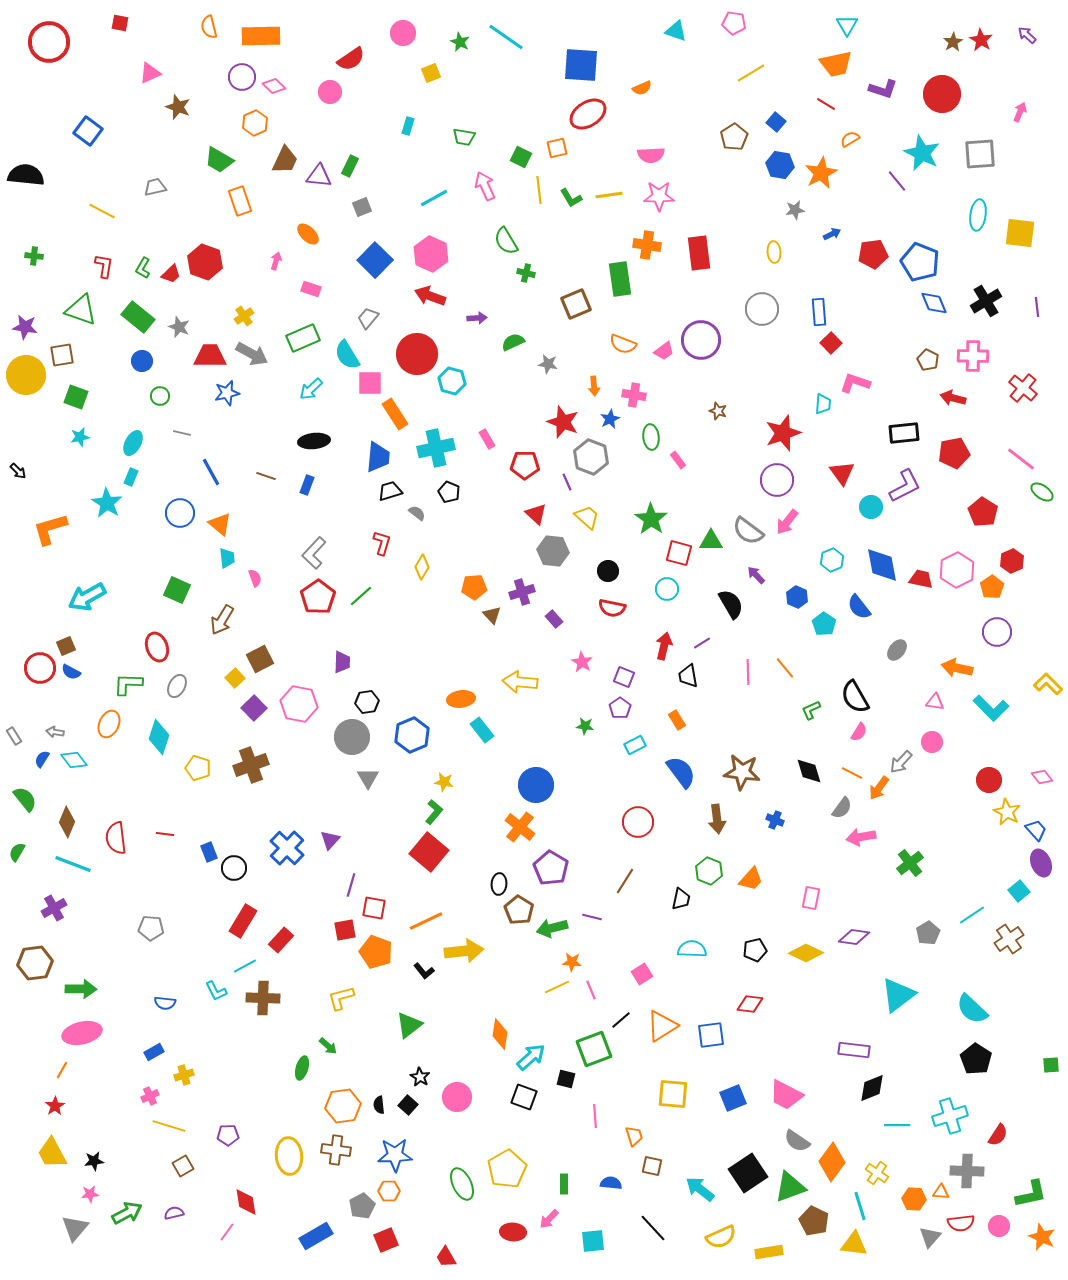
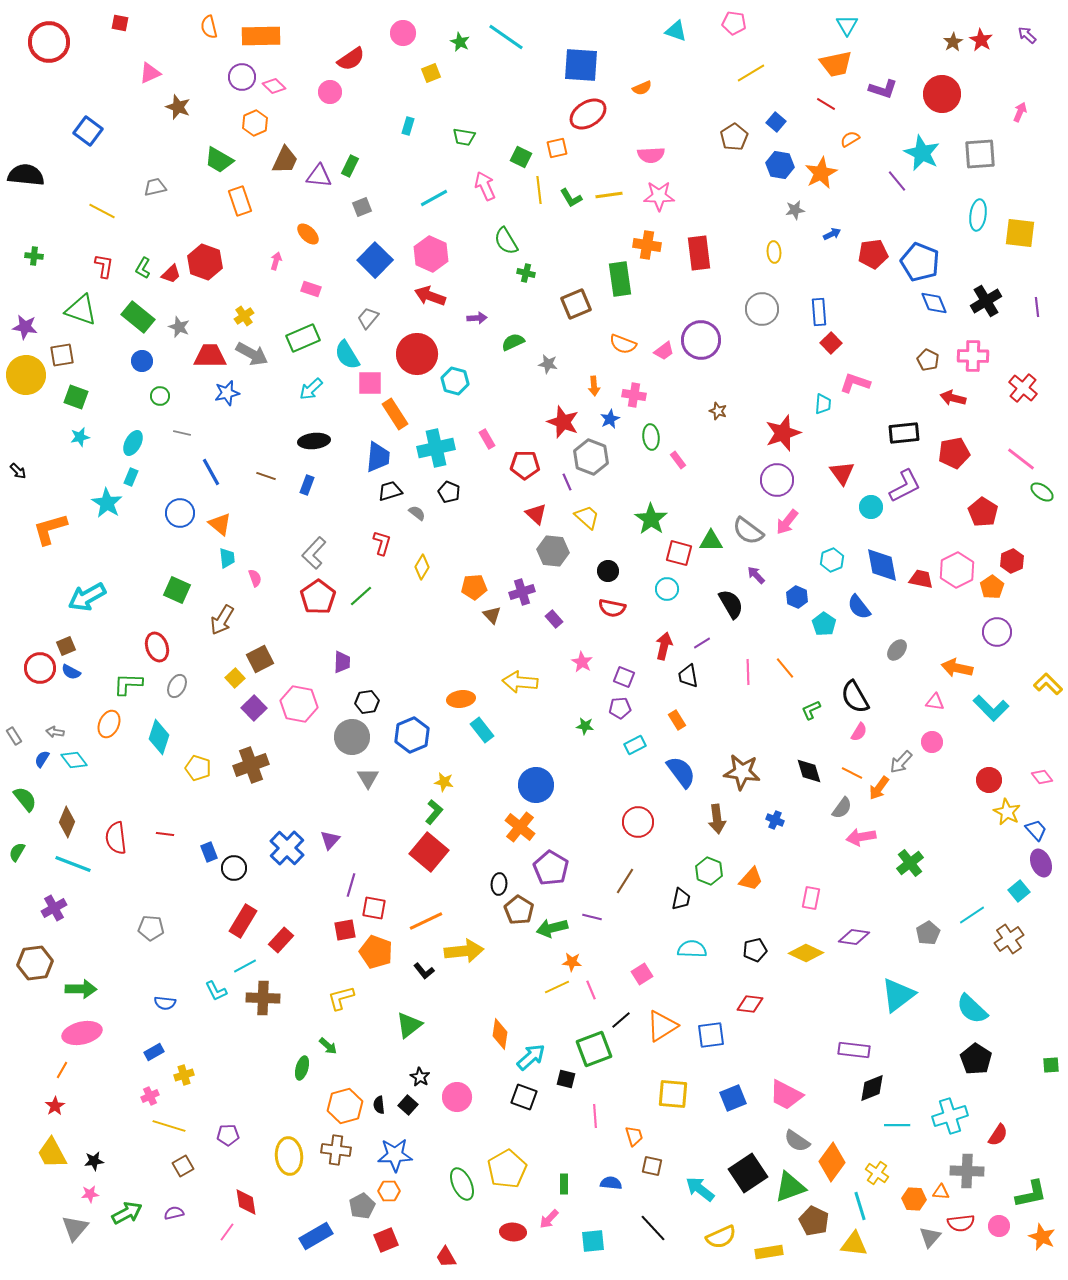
cyan hexagon at (452, 381): moved 3 px right
purple pentagon at (620, 708): rotated 30 degrees clockwise
orange hexagon at (343, 1106): moved 2 px right; rotated 8 degrees counterclockwise
